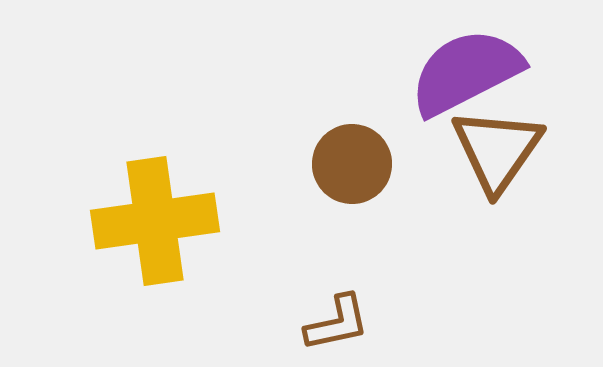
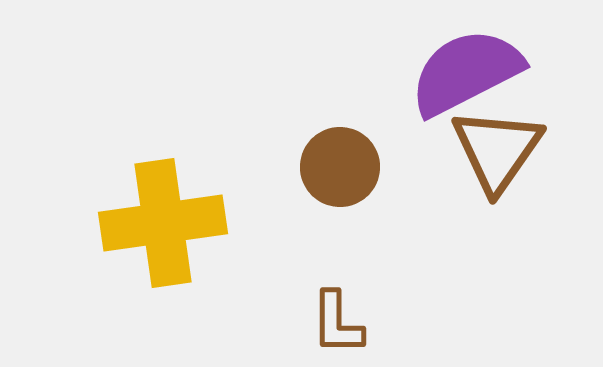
brown circle: moved 12 px left, 3 px down
yellow cross: moved 8 px right, 2 px down
brown L-shape: rotated 102 degrees clockwise
